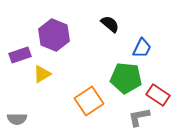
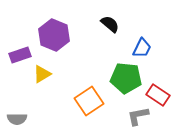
gray L-shape: moved 1 px left, 1 px up
